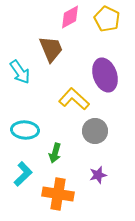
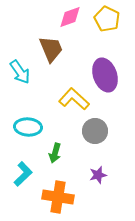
pink diamond: rotated 10 degrees clockwise
cyan ellipse: moved 3 px right, 3 px up
orange cross: moved 3 px down
